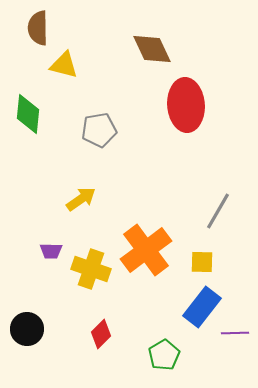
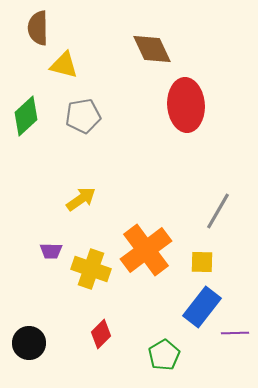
green diamond: moved 2 px left, 2 px down; rotated 42 degrees clockwise
gray pentagon: moved 16 px left, 14 px up
black circle: moved 2 px right, 14 px down
